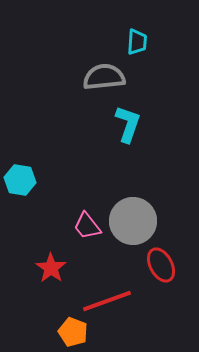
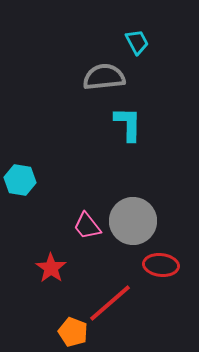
cyan trapezoid: rotated 32 degrees counterclockwise
cyan L-shape: rotated 18 degrees counterclockwise
red ellipse: rotated 56 degrees counterclockwise
red line: moved 3 px right, 2 px down; rotated 21 degrees counterclockwise
